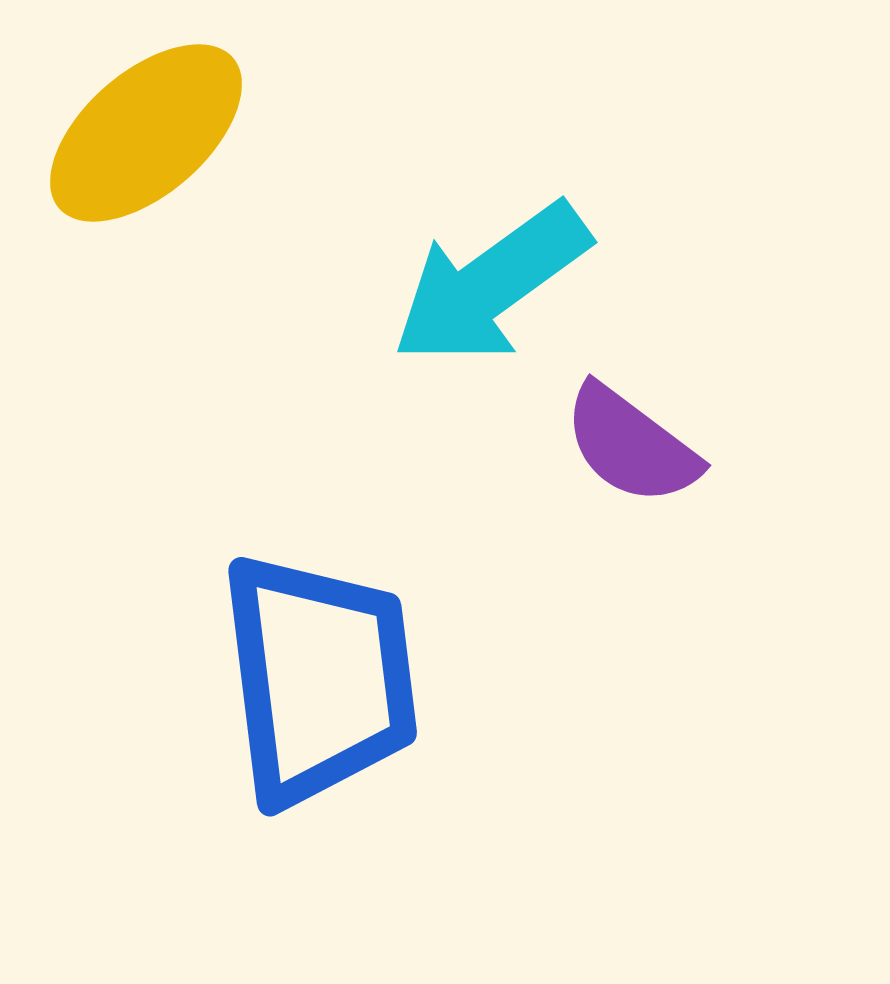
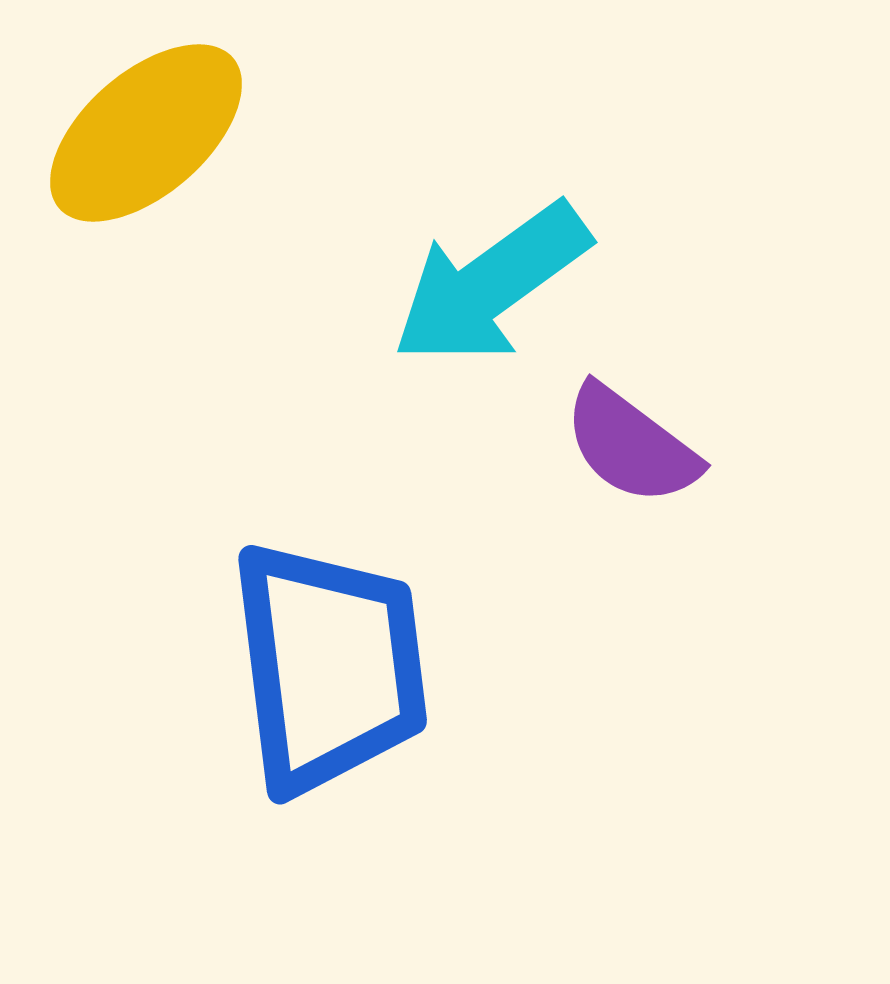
blue trapezoid: moved 10 px right, 12 px up
